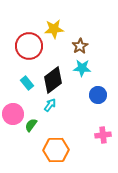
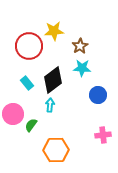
yellow star: moved 2 px down
cyan arrow: rotated 32 degrees counterclockwise
